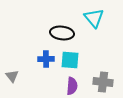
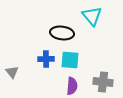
cyan triangle: moved 2 px left, 2 px up
gray triangle: moved 4 px up
